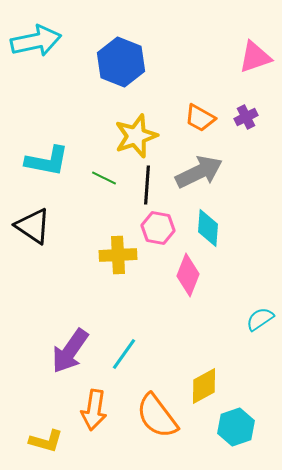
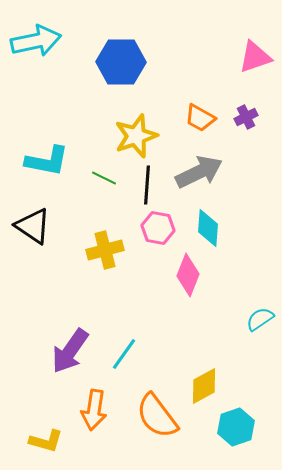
blue hexagon: rotated 21 degrees counterclockwise
yellow cross: moved 13 px left, 5 px up; rotated 12 degrees counterclockwise
